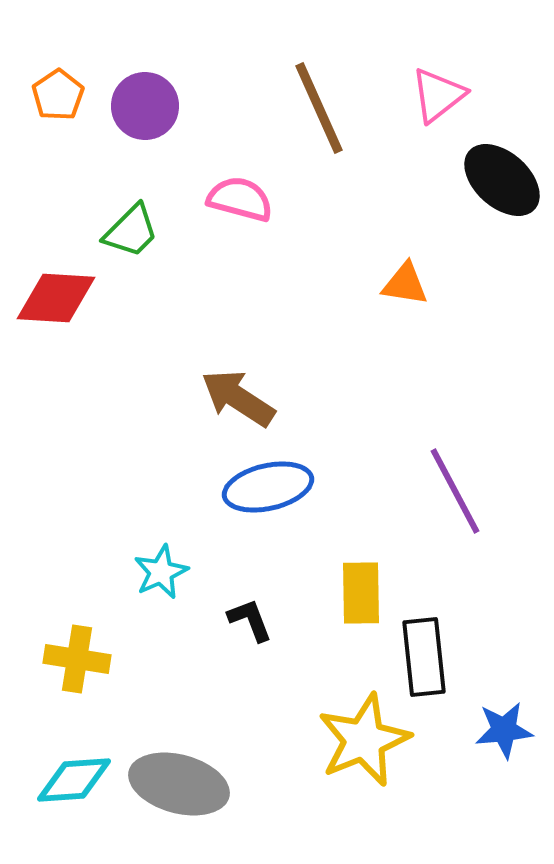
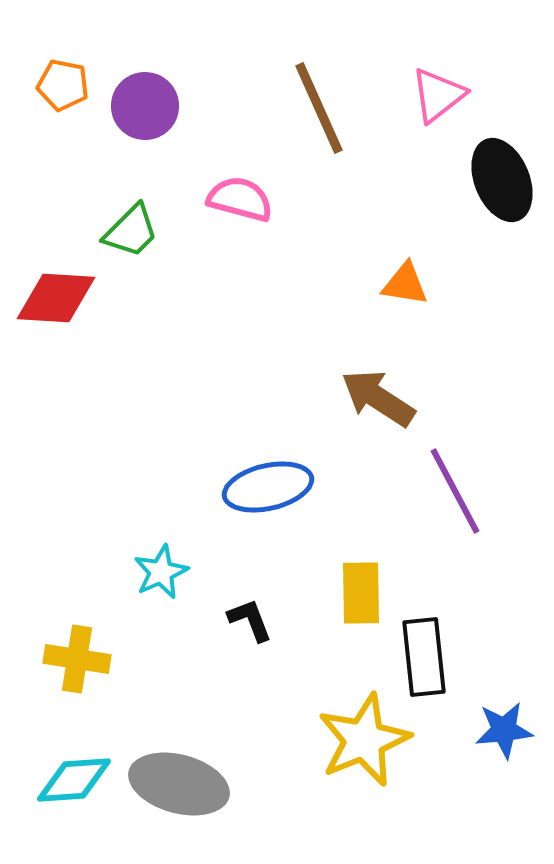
orange pentagon: moved 5 px right, 10 px up; rotated 27 degrees counterclockwise
black ellipse: rotated 26 degrees clockwise
brown arrow: moved 140 px right
